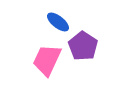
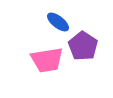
pink trapezoid: rotated 124 degrees counterclockwise
